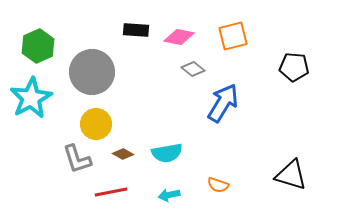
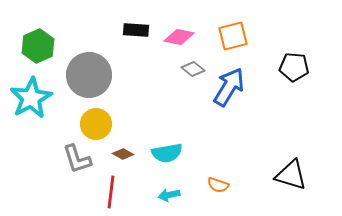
gray circle: moved 3 px left, 3 px down
blue arrow: moved 6 px right, 16 px up
red line: rotated 72 degrees counterclockwise
